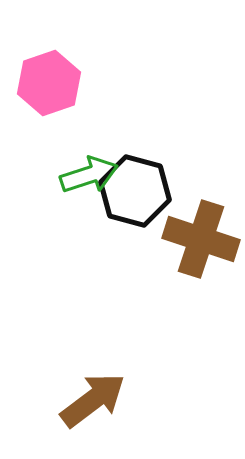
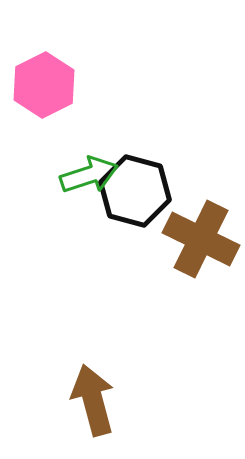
pink hexagon: moved 5 px left, 2 px down; rotated 8 degrees counterclockwise
brown cross: rotated 8 degrees clockwise
brown arrow: rotated 68 degrees counterclockwise
